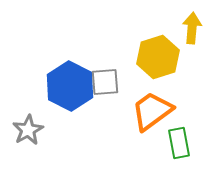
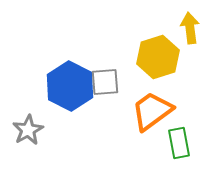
yellow arrow: moved 2 px left; rotated 12 degrees counterclockwise
